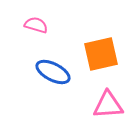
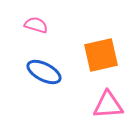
orange square: moved 1 px down
blue ellipse: moved 9 px left
